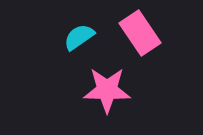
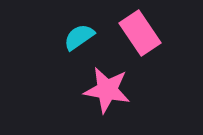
pink star: rotated 9 degrees clockwise
